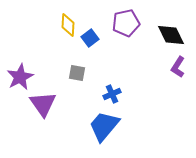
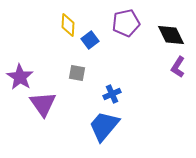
blue square: moved 2 px down
purple star: rotated 12 degrees counterclockwise
